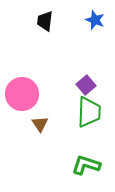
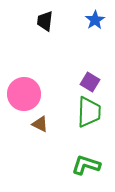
blue star: rotated 18 degrees clockwise
purple square: moved 4 px right, 3 px up; rotated 18 degrees counterclockwise
pink circle: moved 2 px right
brown triangle: rotated 30 degrees counterclockwise
